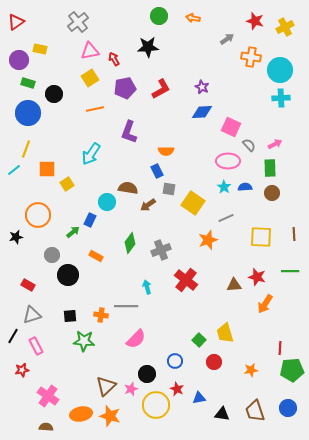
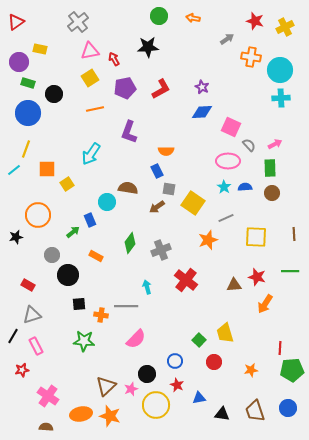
purple circle at (19, 60): moved 2 px down
brown arrow at (148, 205): moved 9 px right, 2 px down
blue rectangle at (90, 220): rotated 48 degrees counterclockwise
yellow square at (261, 237): moved 5 px left
black square at (70, 316): moved 9 px right, 12 px up
red star at (177, 389): moved 4 px up
